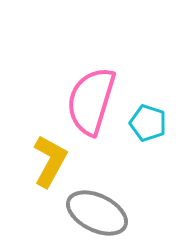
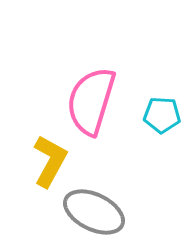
cyan pentagon: moved 14 px right, 8 px up; rotated 15 degrees counterclockwise
gray ellipse: moved 3 px left, 1 px up
